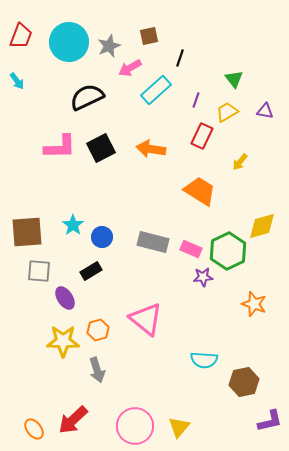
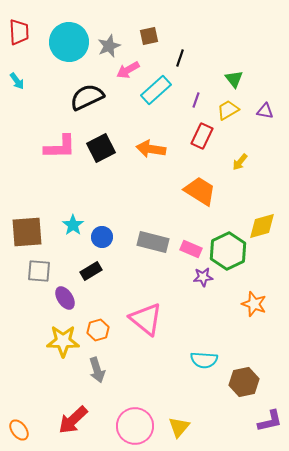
red trapezoid at (21, 36): moved 2 px left, 4 px up; rotated 24 degrees counterclockwise
pink arrow at (130, 68): moved 2 px left, 2 px down
yellow trapezoid at (227, 112): moved 1 px right, 2 px up
orange ellipse at (34, 429): moved 15 px left, 1 px down
